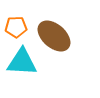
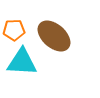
orange pentagon: moved 2 px left, 3 px down
